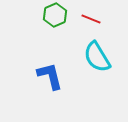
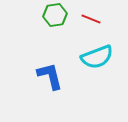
green hexagon: rotated 15 degrees clockwise
cyan semicircle: rotated 80 degrees counterclockwise
